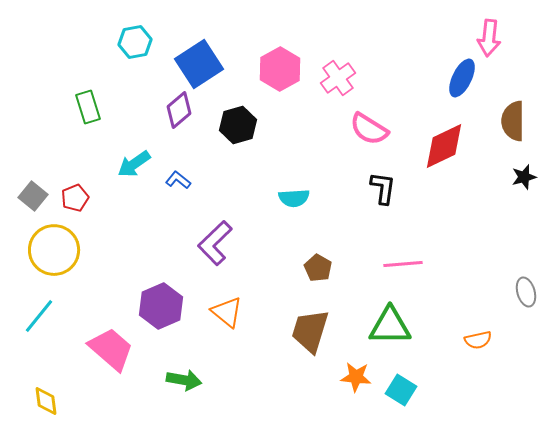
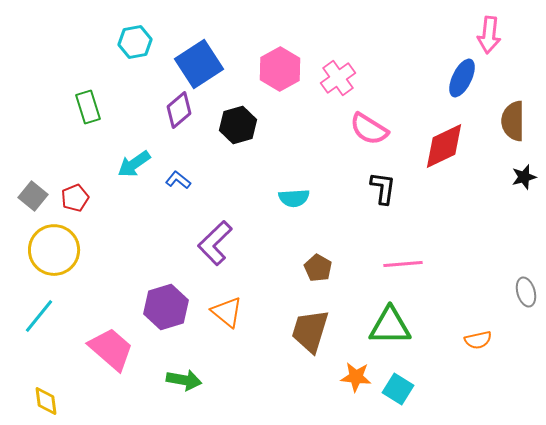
pink arrow: moved 3 px up
purple hexagon: moved 5 px right, 1 px down; rotated 6 degrees clockwise
cyan square: moved 3 px left, 1 px up
